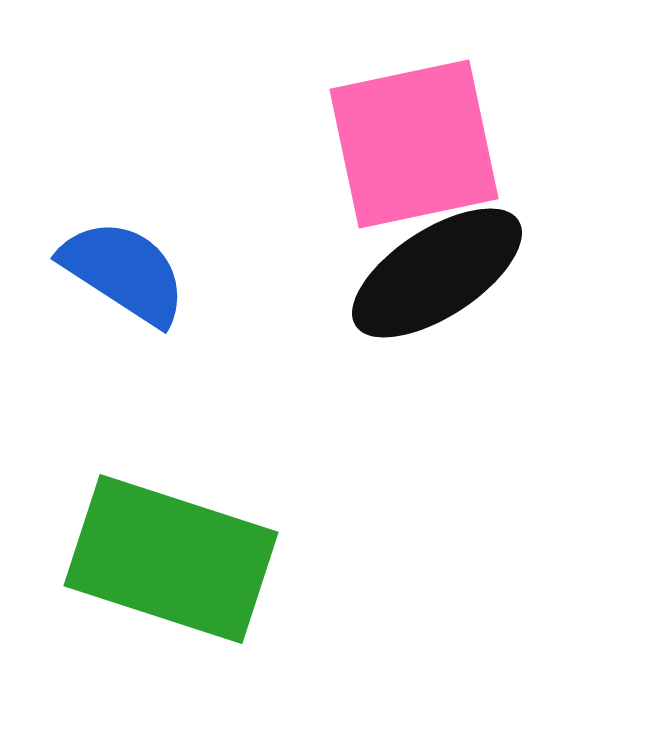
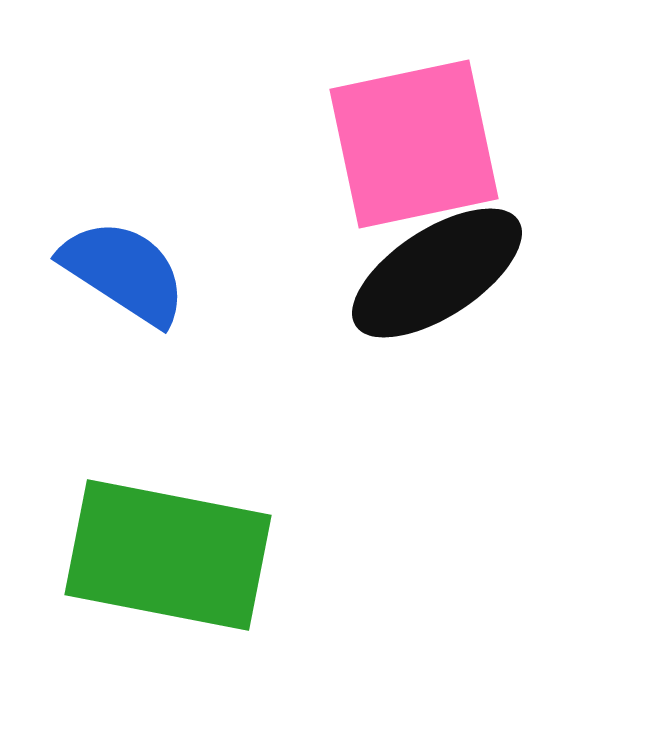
green rectangle: moved 3 px left, 4 px up; rotated 7 degrees counterclockwise
